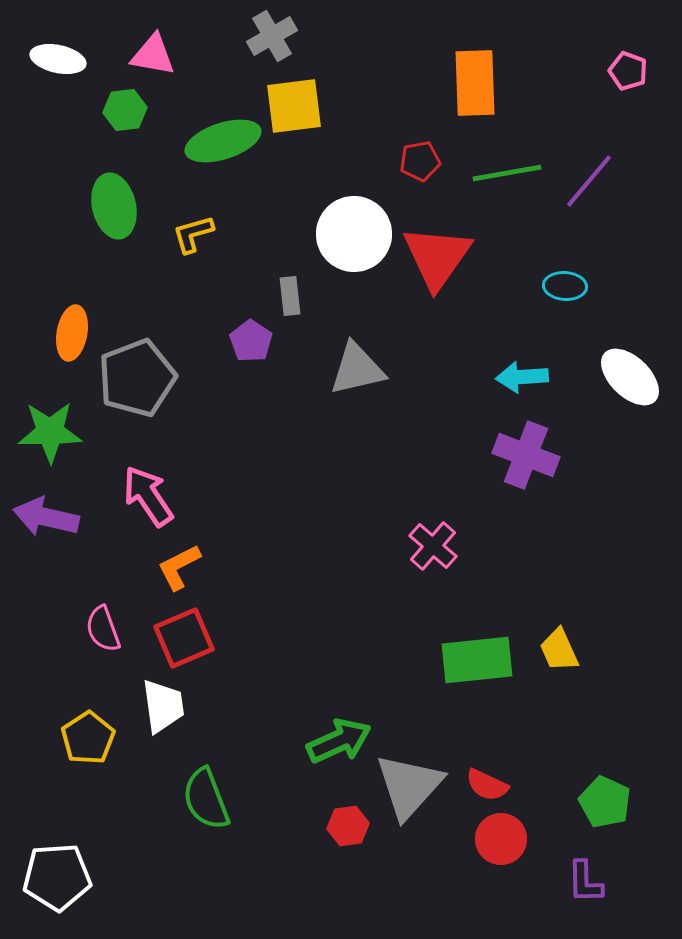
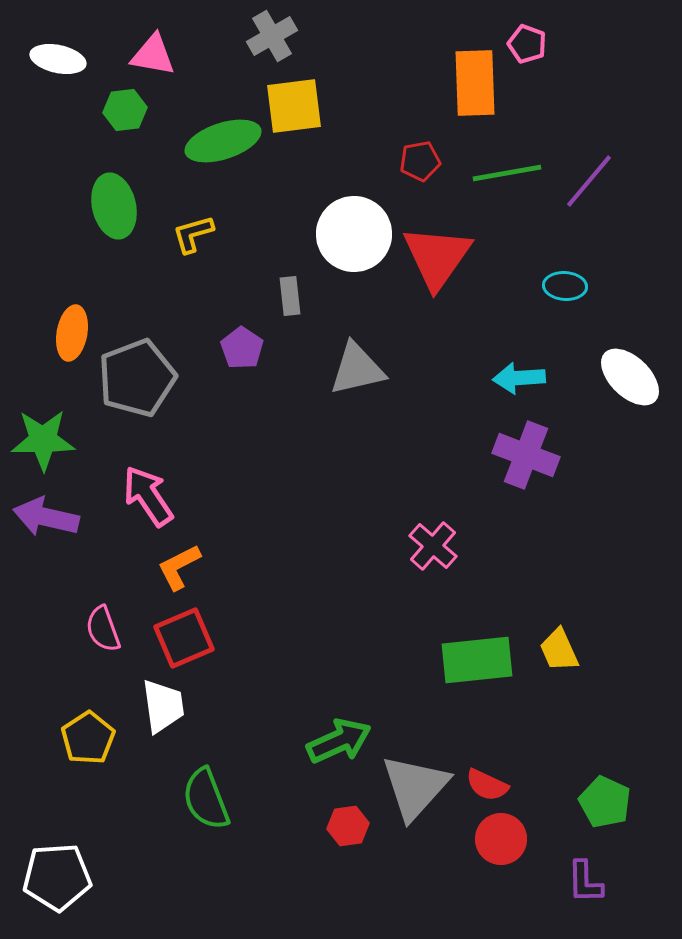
pink pentagon at (628, 71): moved 101 px left, 27 px up
purple pentagon at (251, 341): moved 9 px left, 7 px down
cyan arrow at (522, 377): moved 3 px left, 1 px down
green star at (50, 432): moved 7 px left, 8 px down
gray triangle at (409, 786): moved 6 px right, 1 px down
